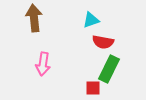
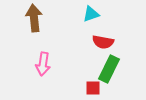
cyan triangle: moved 6 px up
